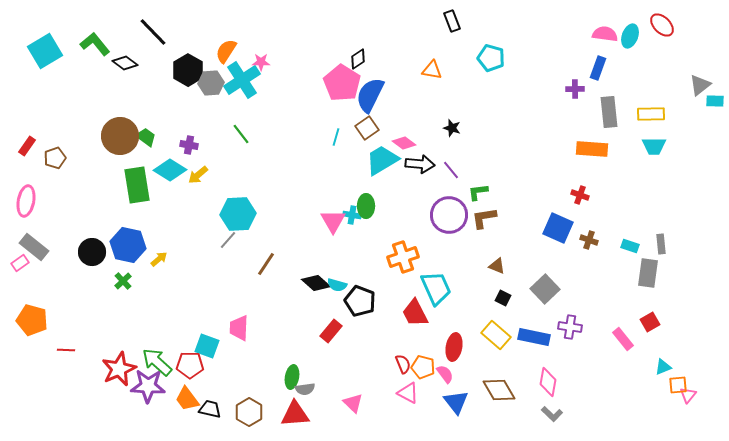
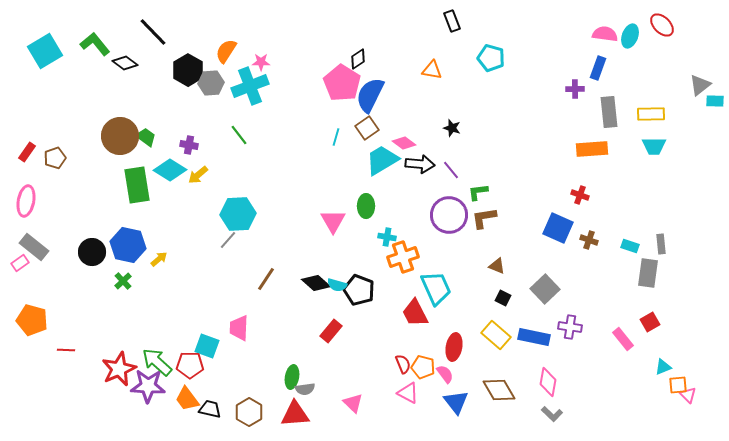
cyan cross at (242, 80): moved 8 px right, 6 px down; rotated 12 degrees clockwise
green line at (241, 134): moved 2 px left, 1 px down
red rectangle at (27, 146): moved 6 px down
orange rectangle at (592, 149): rotated 8 degrees counterclockwise
cyan cross at (352, 215): moved 35 px right, 22 px down
brown line at (266, 264): moved 15 px down
black pentagon at (360, 301): moved 1 px left, 11 px up
pink triangle at (688, 395): rotated 24 degrees counterclockwise
